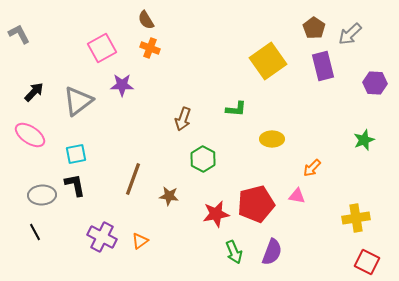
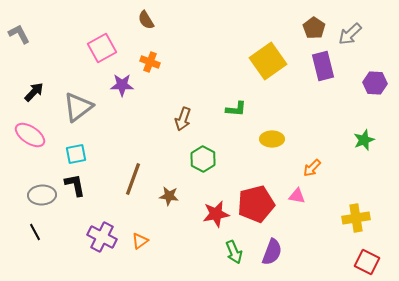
orange cross: moved 14 px down
gray triangle: moved 6 px down
